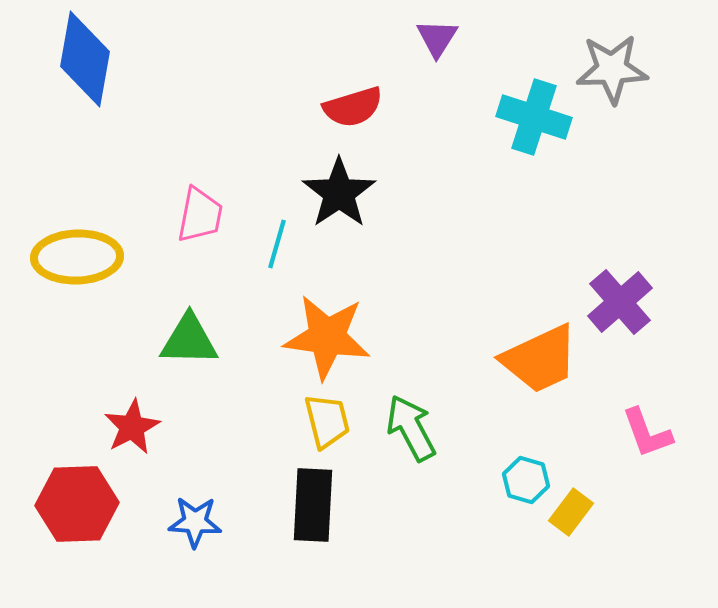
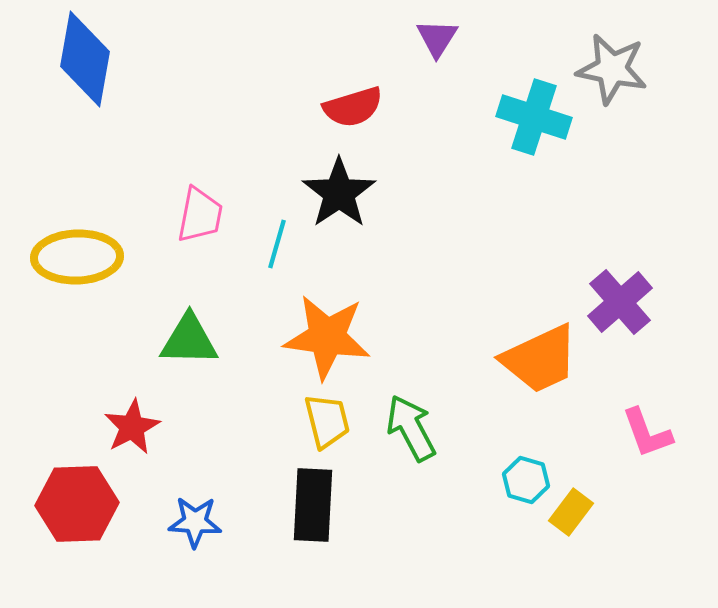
gray star: rotated 14 degrees clockwise
